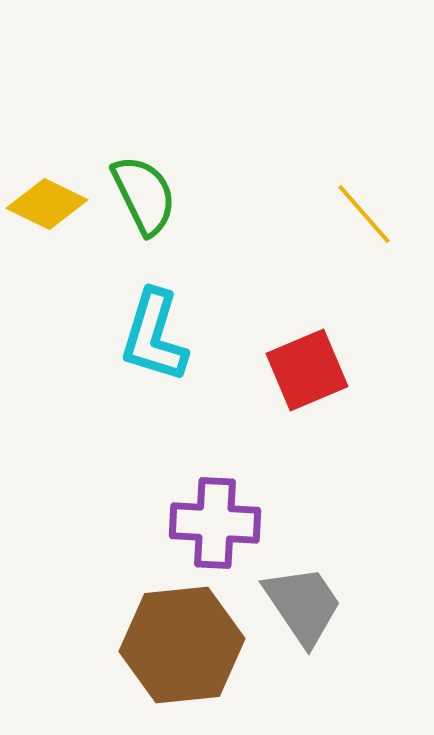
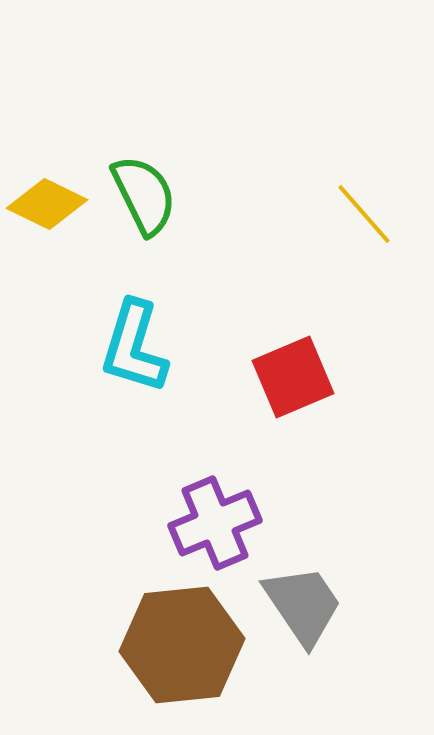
cyan L-shape: moved 20 px left, 11 px down
red square: moved 14 px left, 7 px down
purple cross: rotated 26 degrees counterclockwise
